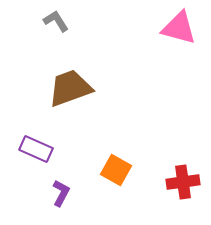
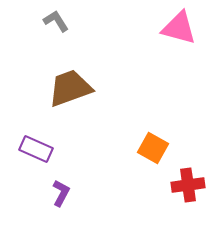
orange square: moved 37 px right, 22 px up
red cross: moved 5 px right, 3 px down
